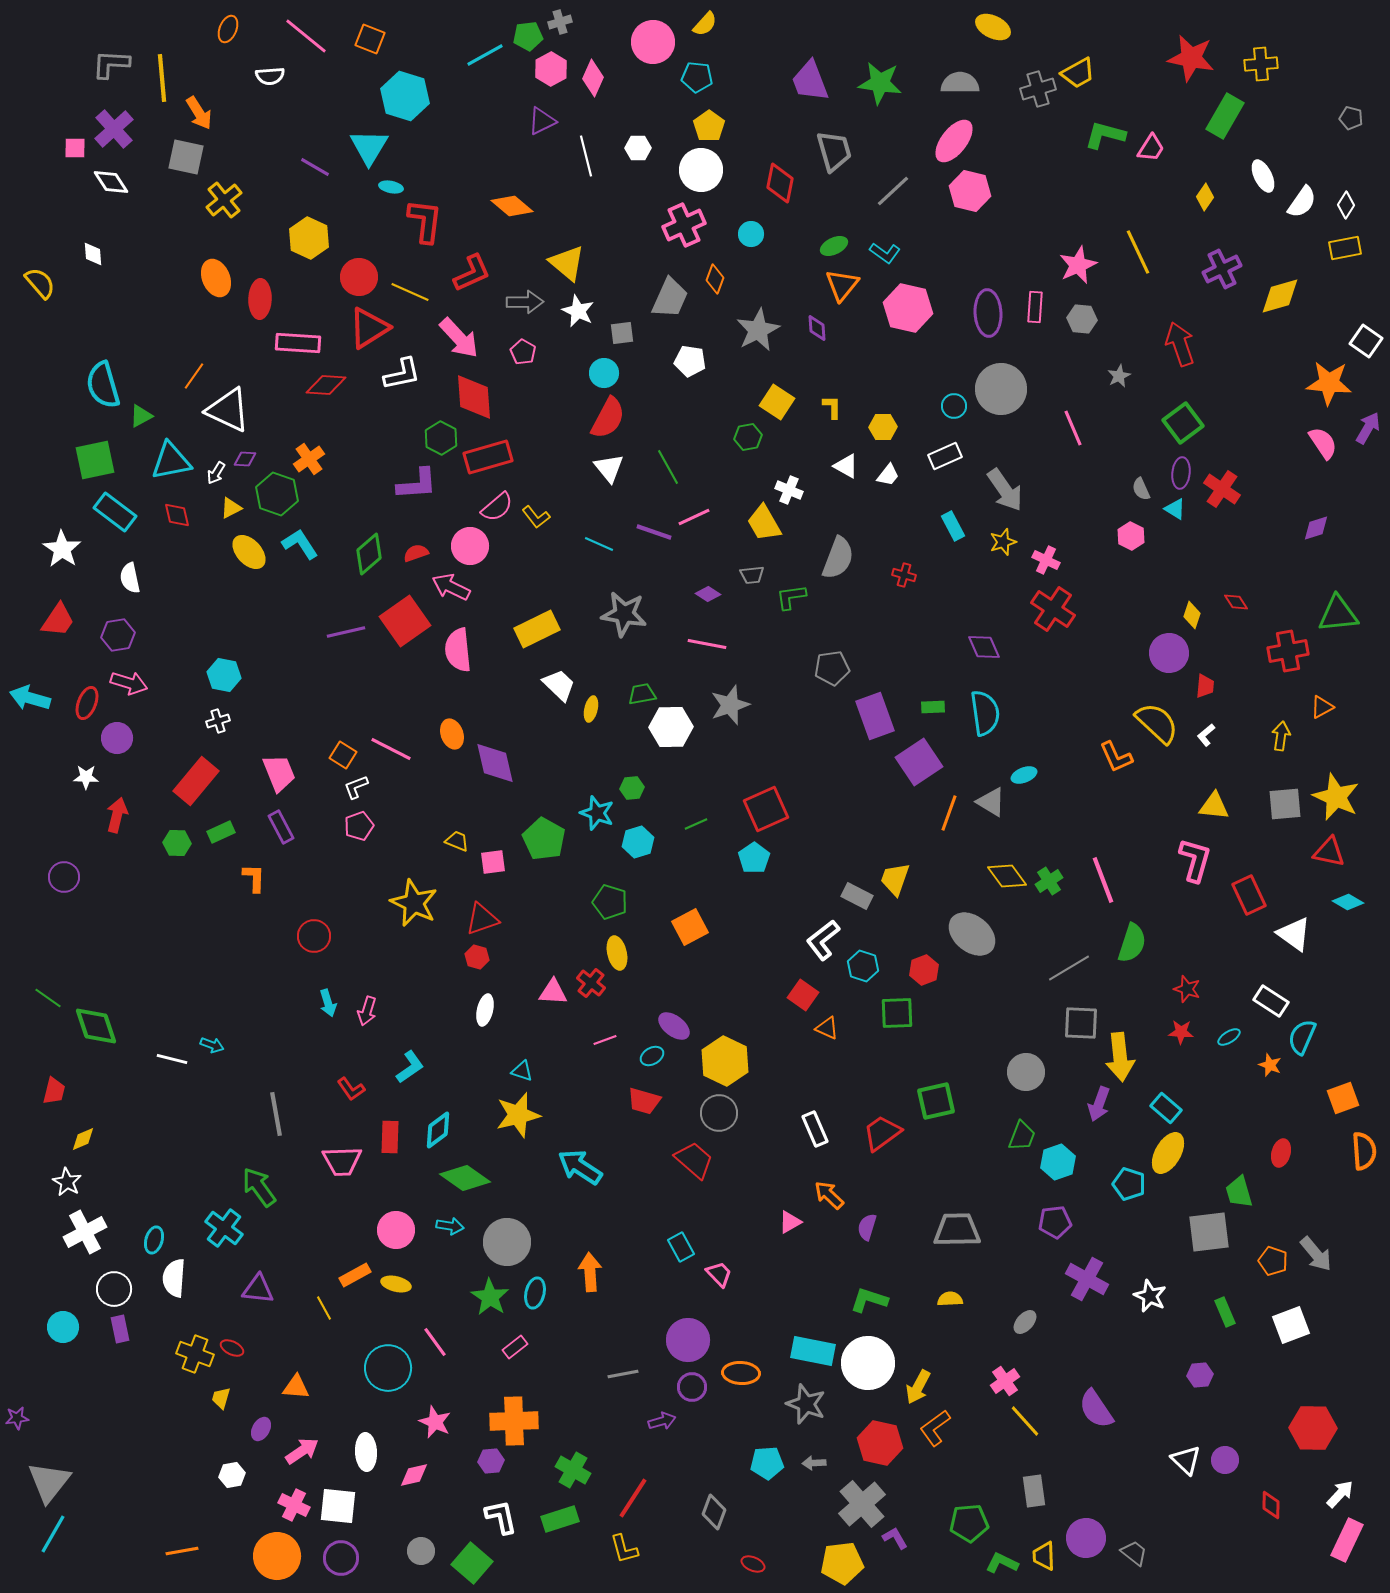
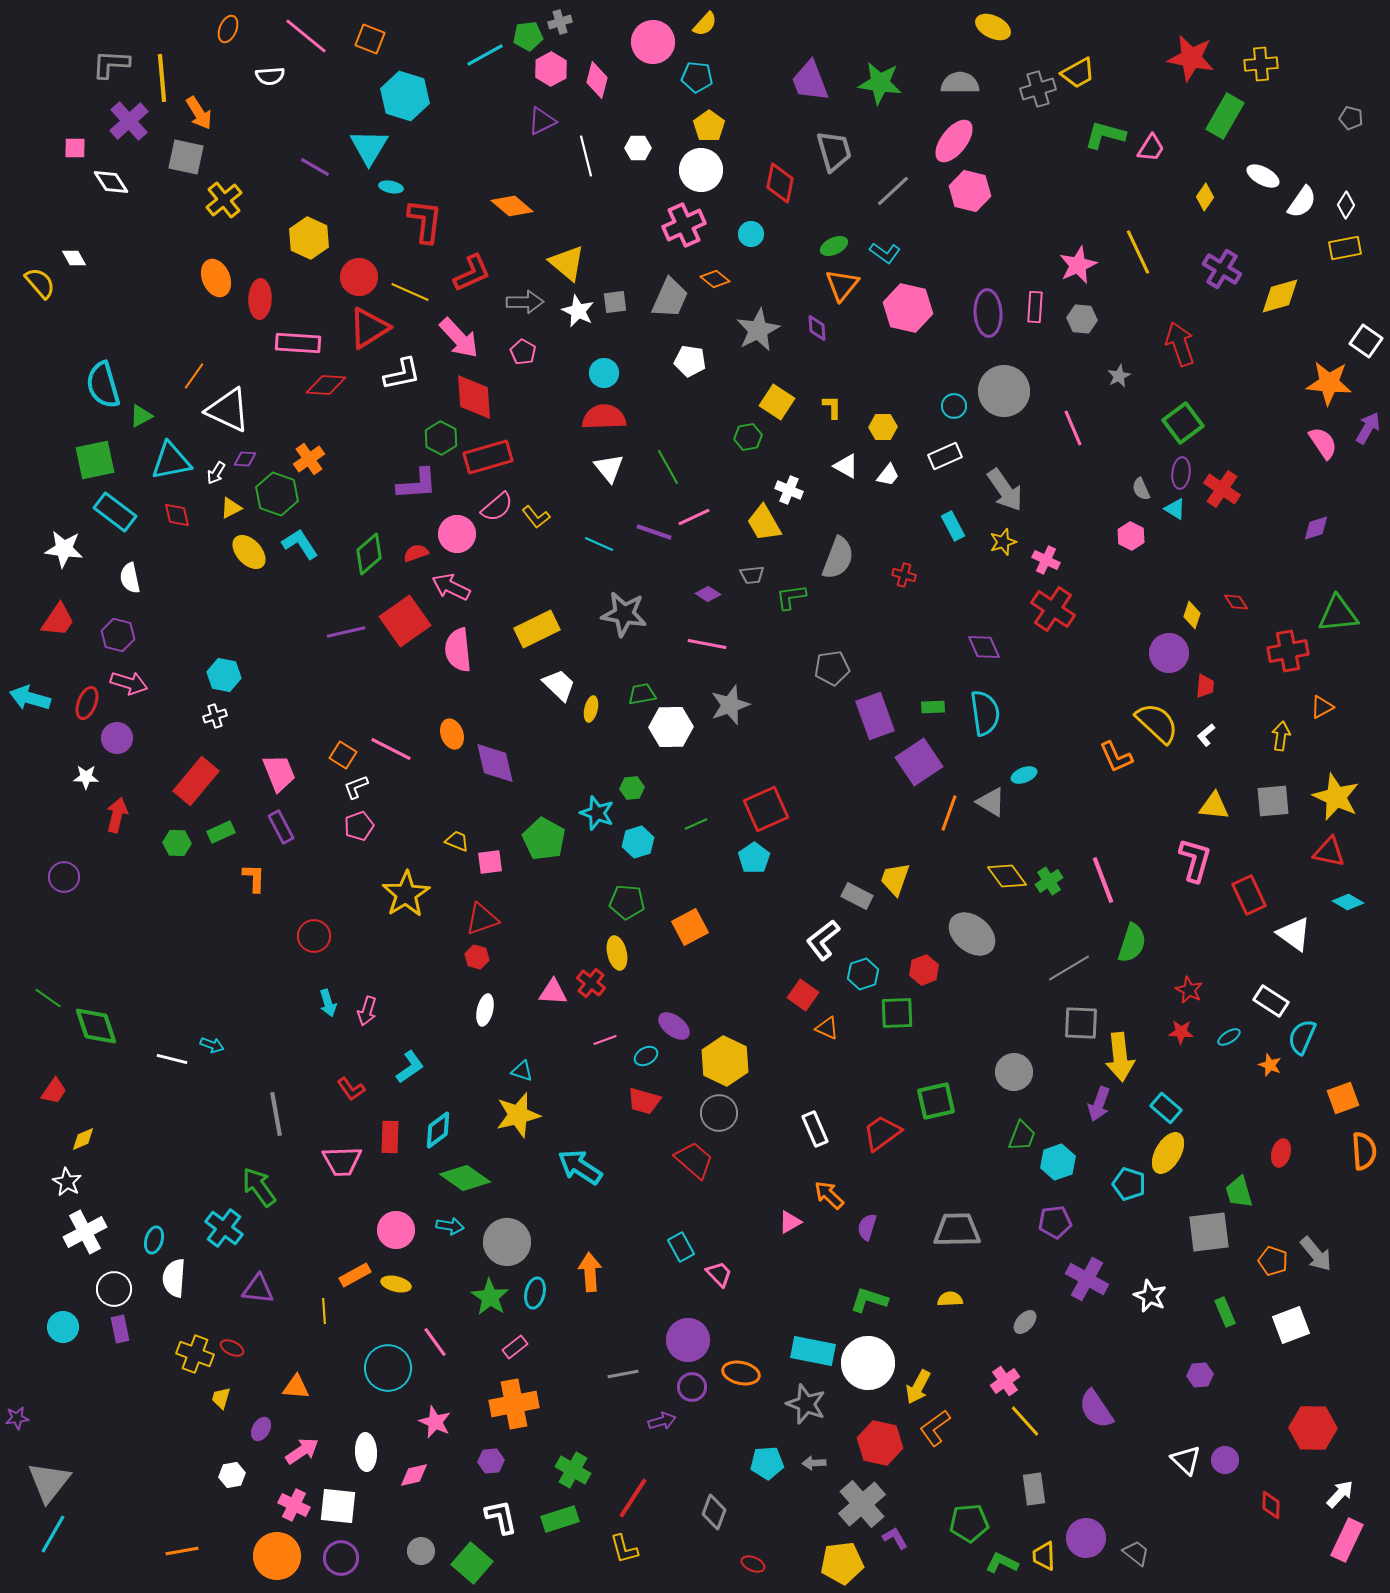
pink diamond at (593, 78): moved 4 px right, 2 px down; rotated 9 degrees counterclockwise
purple cross at (114, 129): moved 15 px right, 8 px up
white ellipse at (1263, 176): rotated 36 degrees counterclockwise
white diamond at (93, 254): moved 19 px left, 4 px down; rotated 25 degrees counterclockwise
purple cross at (1222, 269): rotated 33 degrees counterclockwise
orange diamond at (715, 279): rotated 72 degrees counterclockwise
gray square at (622, 333): moved 7 px left, 31 px up
gray circle at (1001, 389): moved 3 px right, 2 px down
red semicircle at (608, 418): moved 4 px left, 1 px up; rotated 120 degrees counterclockwise
pink circle at (470, 546): moved 13 px left, 12 px up
white star at (62, 549): moved 2 px right; rotated 27 degrees counterclockwise
purple hexagon at (118, 635): rotated 24 degrees clockwise
white cross at (218, 721): moved 3 px left, 5 px up
gray square at (1285, 804): moved 12 px left, 3 px up
pink square at (493, 862): moved 3 px left
green pentagon at (610, 902): moved 17 px right; rotated 12 degrees counterclockwise
yellow star at (414, 903): moved 8 px left, 9 px up; rotated 15 degrees clockwise
cyan hexagon at (863, 966): moved 8 px down; rotated 24 degrees clockwise
red star at (1187, 989): moved 2 px right, 1 px down; rotated 8 degrees clockwise
cyan ellipse at (652, 1056): moved 6 px left
gray circle at (1026, 1072): moved 12 px left
red trapezoid at (54, 1091): rotated 20 degrees clockwise
yellow line at (324, 1308): moved 3 px down; rotated 25 degrees clockwise
orange ellipse at (741, 1373): rotated 9 degrees clockwise
orange cross at (514, 1421): moved 17 px up; rotated 9 degrees counterclockwise
gray rectangle at (1034, 1491): moved 2 px up
gray trapezoid at (1134, 1553): moved 2 px right
